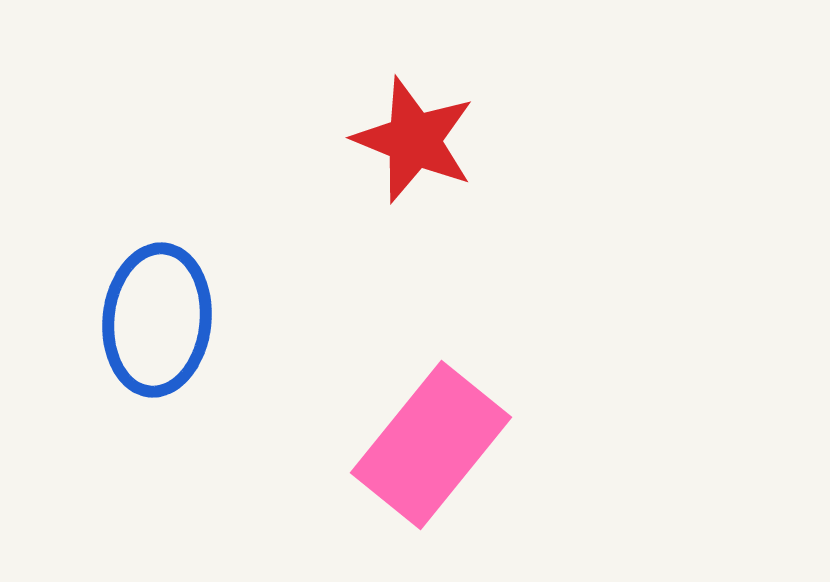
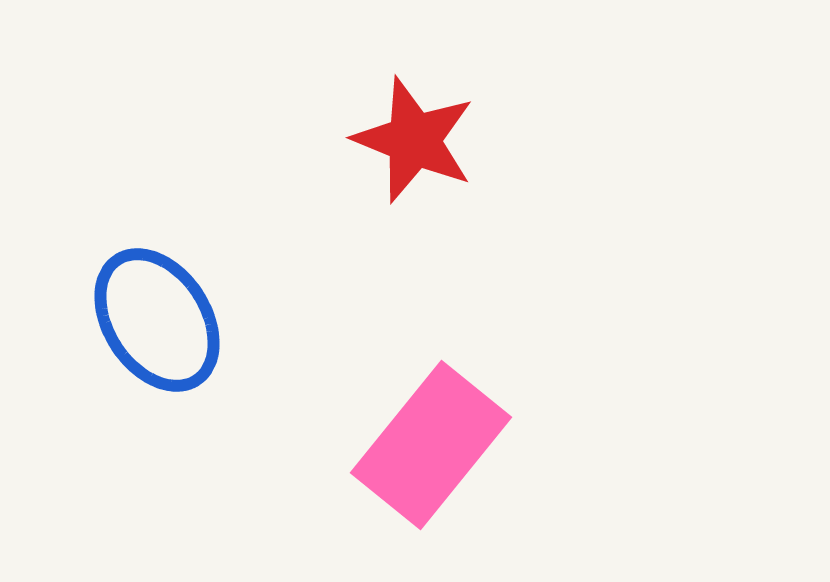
blue ellipse: rotated 39 degrees counterclockwise
